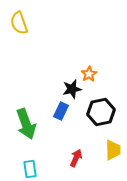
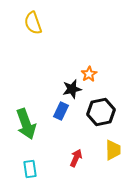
yellow semicircle: moved 14 px right
